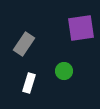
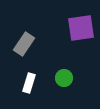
green circle: moved 7 px down
